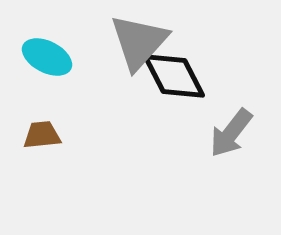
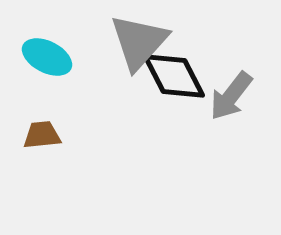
gray arrow: moved 37 px up
